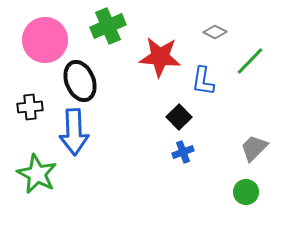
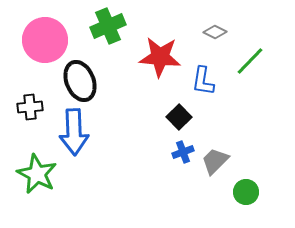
gray trapezoid: moved 39 px left, 13 px down
